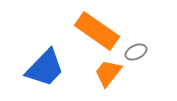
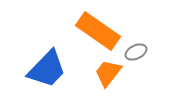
orange rectangle: moved 1 px right
blue trapezoid: moved 2 px right, 1 px down
